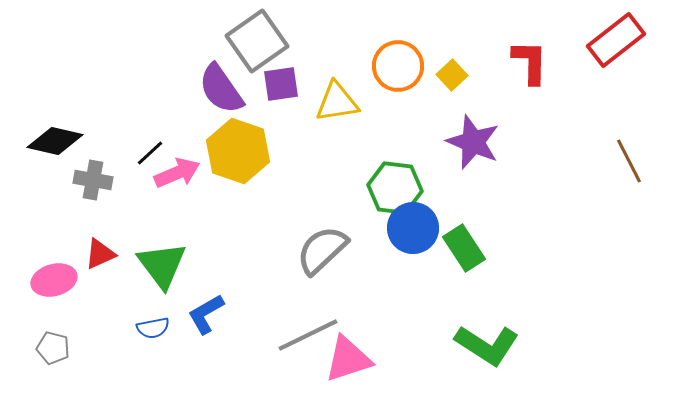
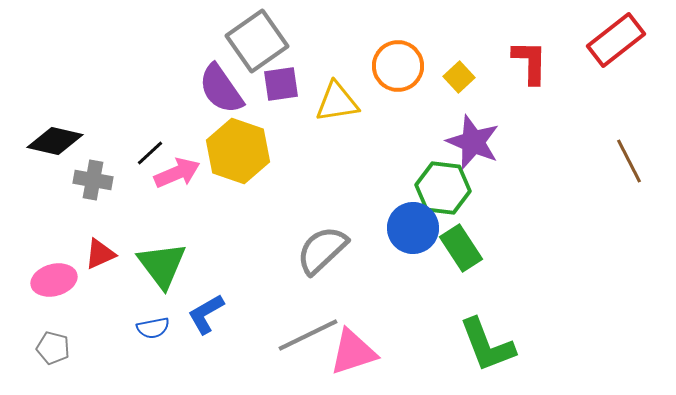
yellow square: moved 7 px right, 2 px down
green hexagon: moved 48 px right
green rectangle: moved 3 px left
green L-shape: rotated 36 degrees clockwise
pink triangle: moved 5 px right, 7 px up
